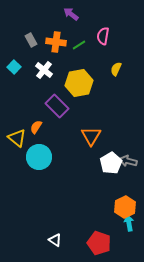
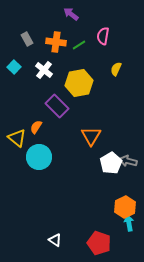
gray rectangle: moved 4 px left, 1 px up
